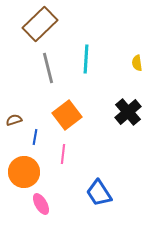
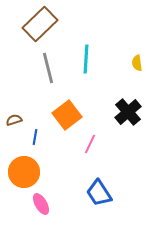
pink line: moved 27 px right, 10 px up; rotated 18 degrees clockwise
